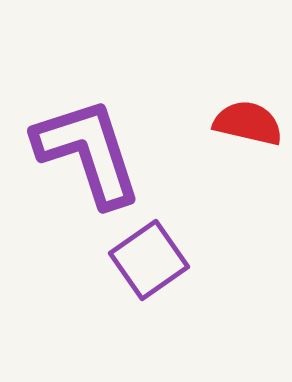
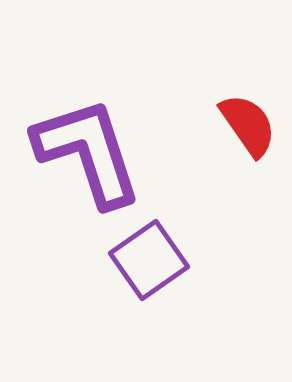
red semicircle: moved 2 px down; rotated 42 degrees clockwise
